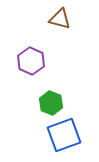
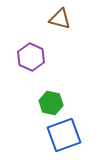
purple hexagon: moved 4 px up
green hexagon: rotated 10 degrees counterclockwise
